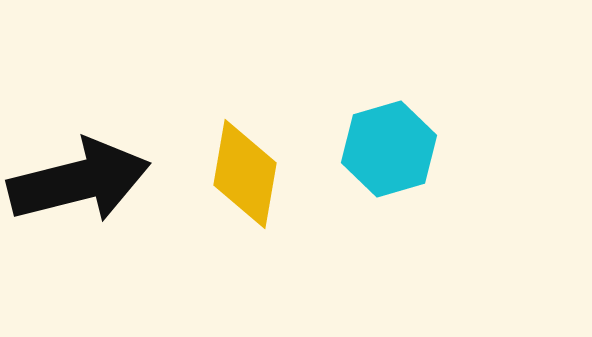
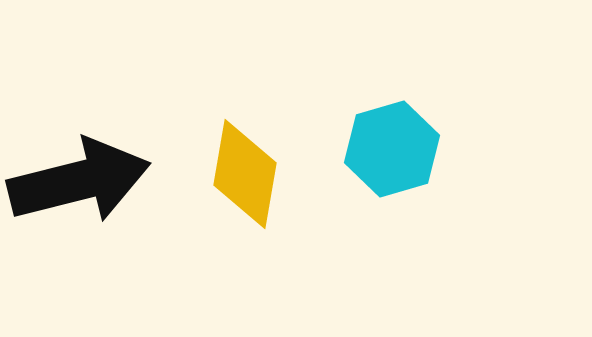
cyan hexagon: moved 3 px right
